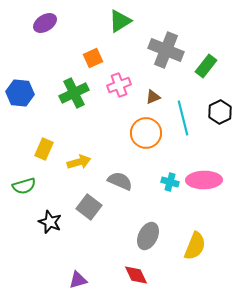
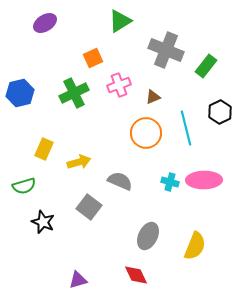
blue hexagon: rotated 20 degrees counterclockwise
cyan line: moved 3 px right, 10 px down
black star: moved 7 px left
